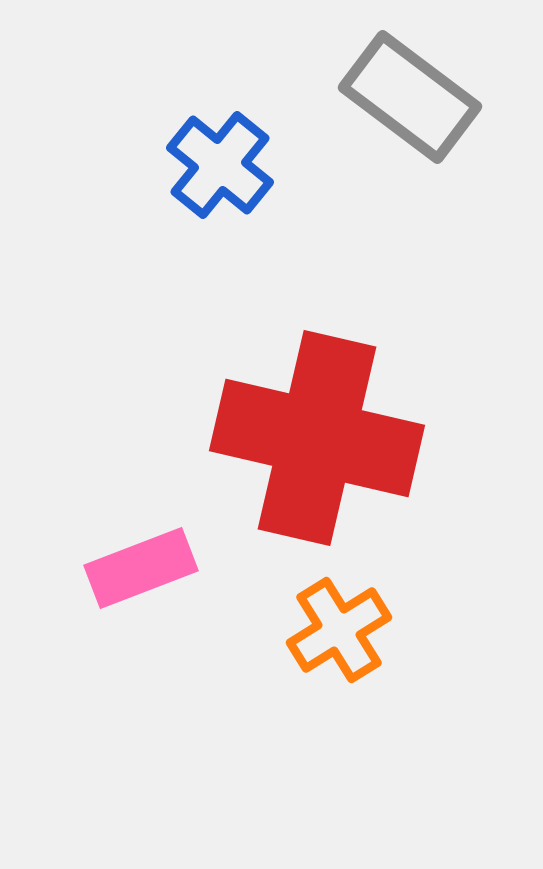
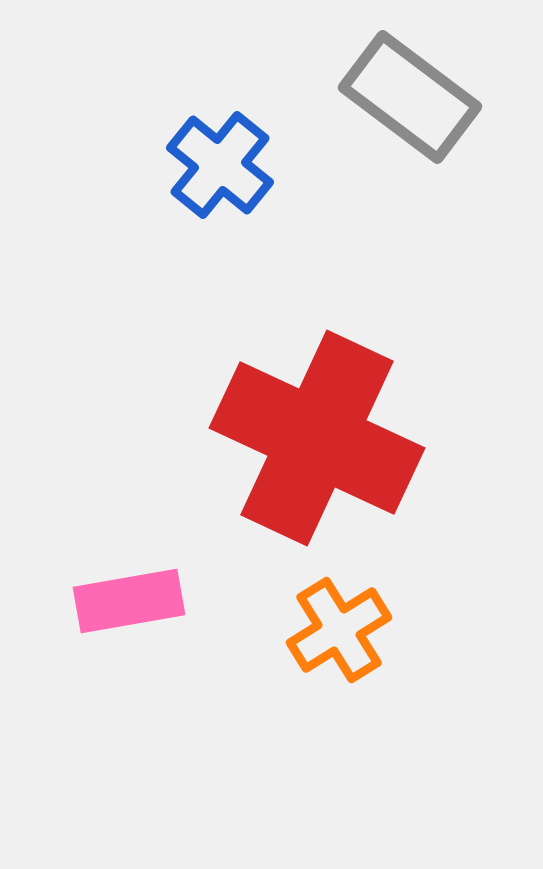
red cross: rotated 12 degrees clockwise
pink rectangle: moved 12 px left, 33 px down; rotated 11 degrees clockwise
